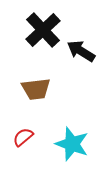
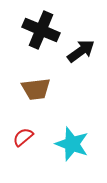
black cross: moved 2 px left; rotated 24 degrees counterclockwise
black arrow: rotated 112 degrees clockwise
